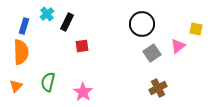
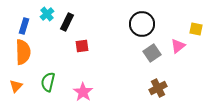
orange semicircle: moved 2 px right
